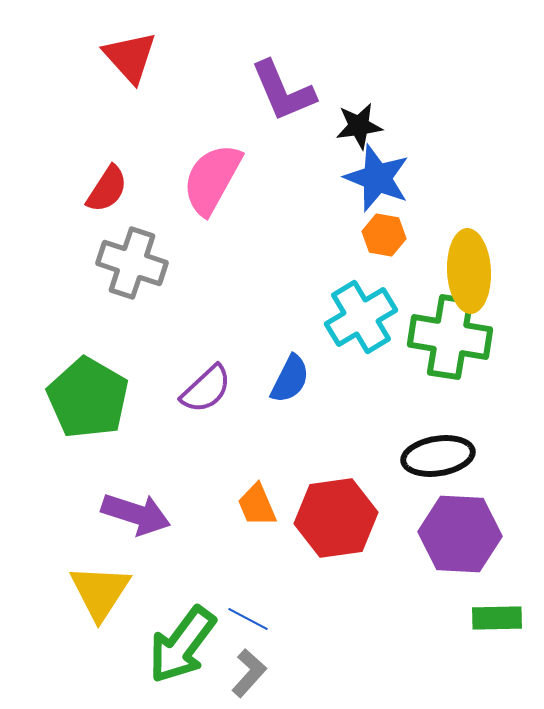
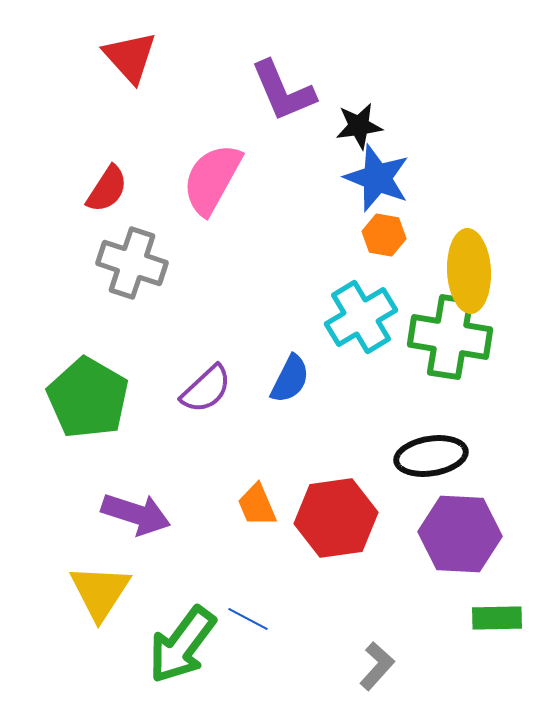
black ellipse: moved 7 px left
gray L-shape: moved 128 px right, 7 px up
